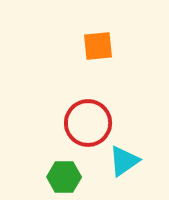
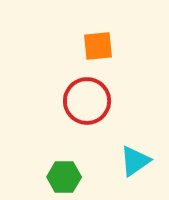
red circle: moved 1 px left, 22 px up
cyan triangle: moved 11 px right
